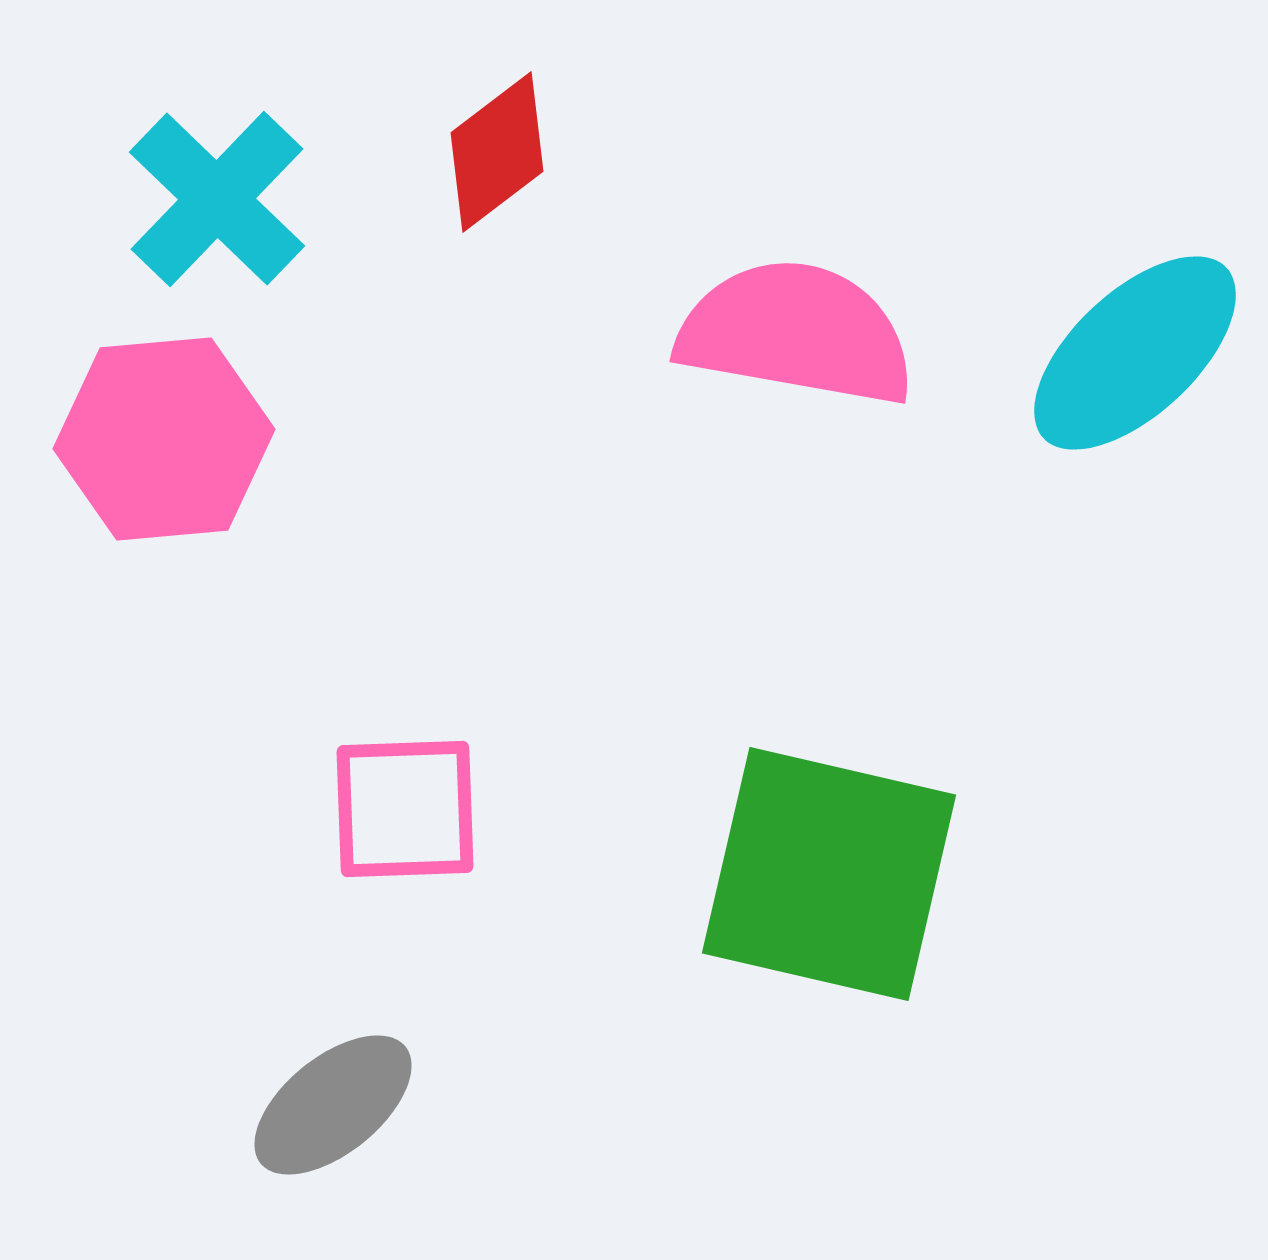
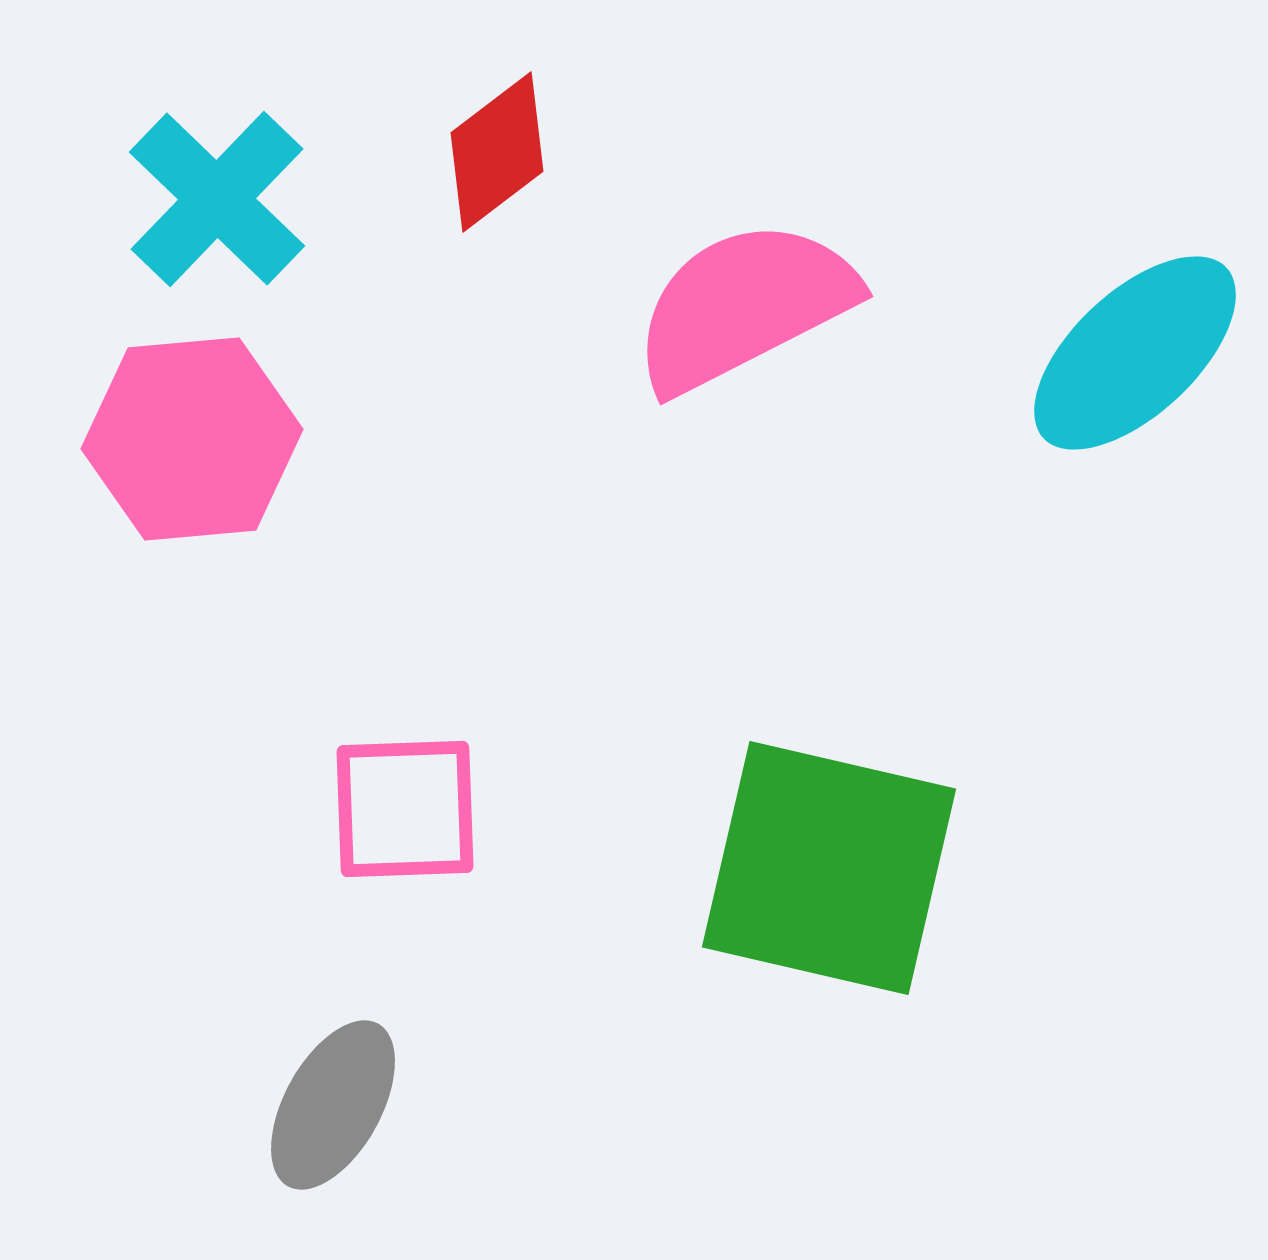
pink semicircle: moved 52 px left, 27 px up; rotated 37 degrees counterclockwise
pink hexagon: moved 28 px right
green square: moved 6 px up
gray ellipse: rotated 22 degrees counterclockwise
